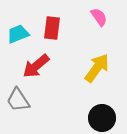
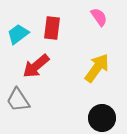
cyan trapezoid: rotated 15 degrees counterclockwise
